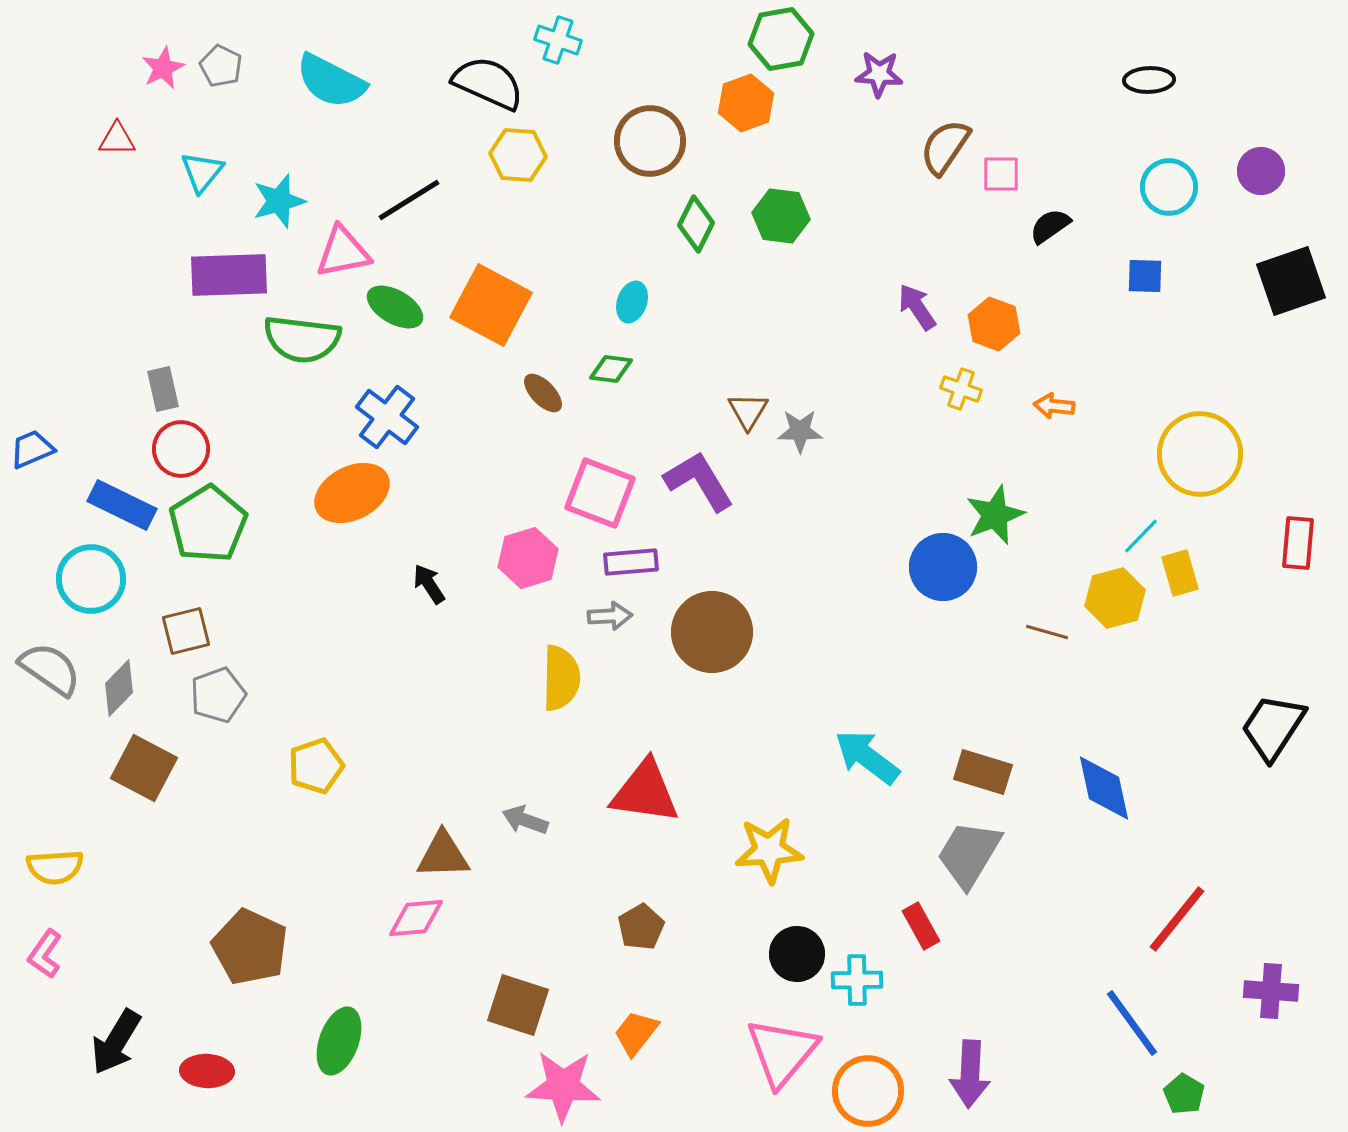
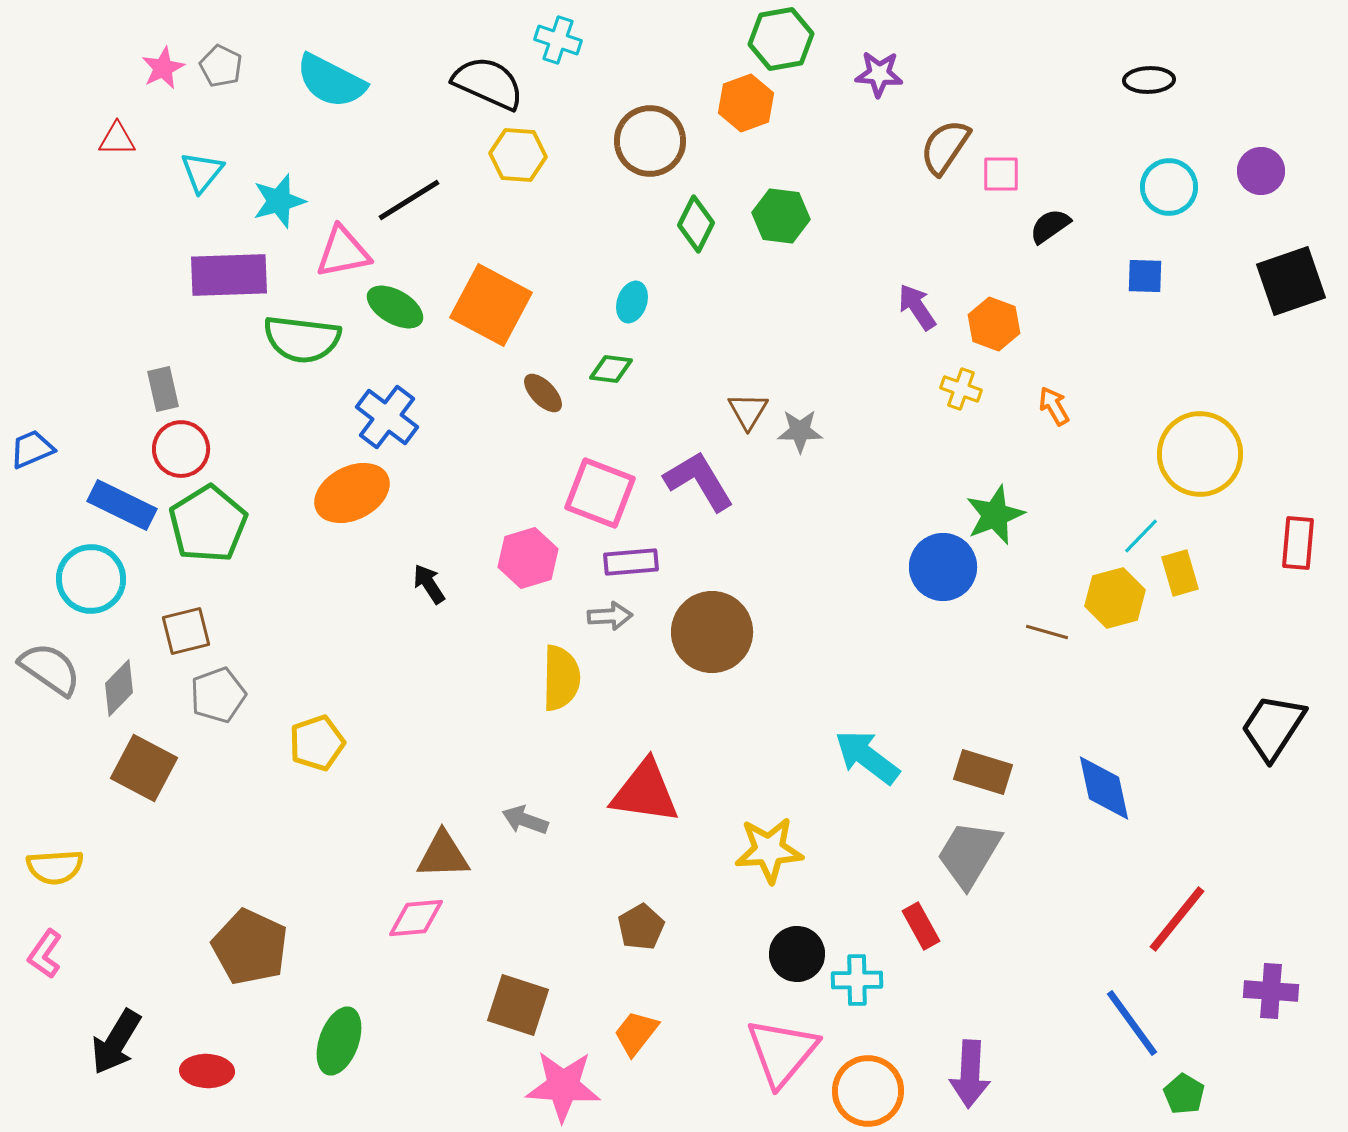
orange arrow at (1054, 406): rotated 54 degrees clockwise
yellow pentagon at (316, 766): moved 1 px right, 23 px up
